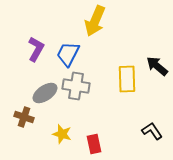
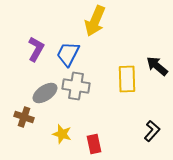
black L-shape: rotated 75 degrees clockwise
